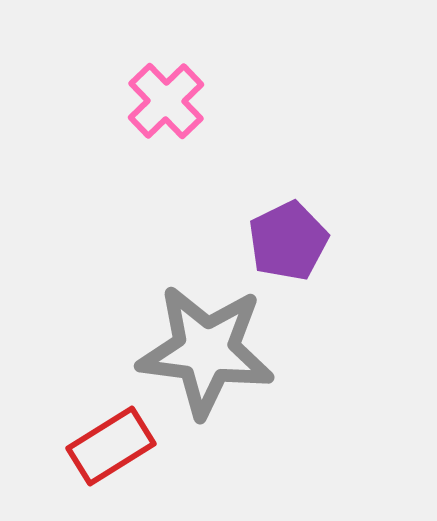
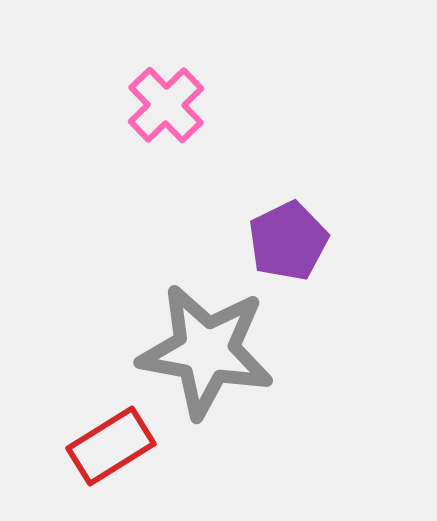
pink cross: moved 4 px down
gray star: rotated 3 degrees clockwise
